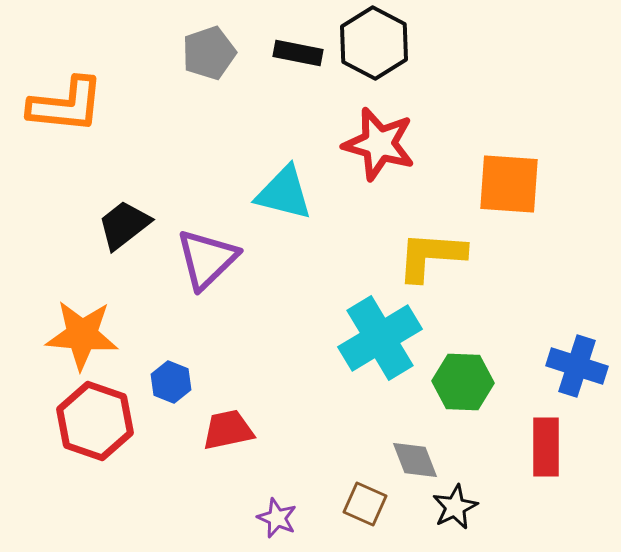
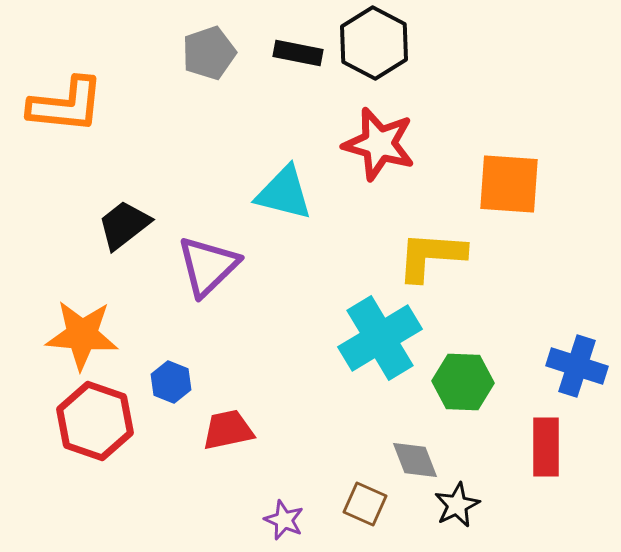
purple triangle: moved 1 px right, 7 px down
black star: moved 2 px right, 2 px up
purple star: moved 7 px right, 2 px down
